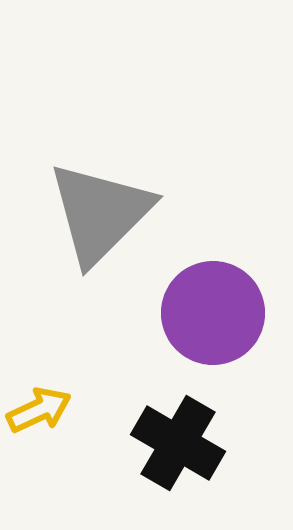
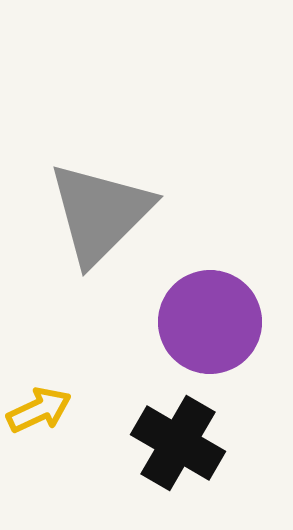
purple circle: moved 3 px left, 9 px down
